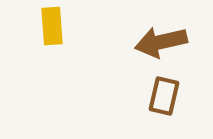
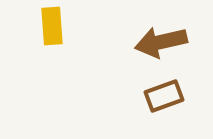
brown rectangle: rotated 57 degrees clockwise
